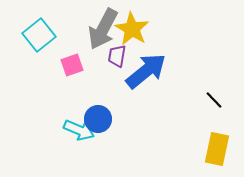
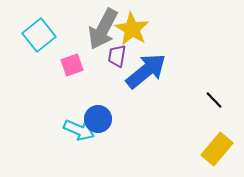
yellow rectangle: rotated 28 degrees clockwise
